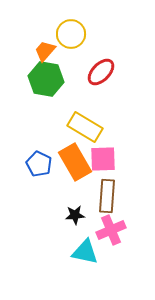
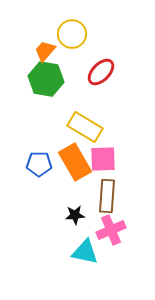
yellow circle: moved 1 px right
blue pentagon: rotated 25 degrees counterclockwise
